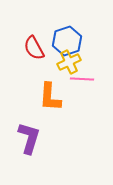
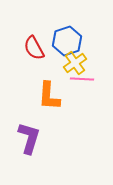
yellow cross: moved 6 px right, 1 px down; rotated 10 degrees counterclockwise
orange L-shape: moved 1 px left, 1 px up
